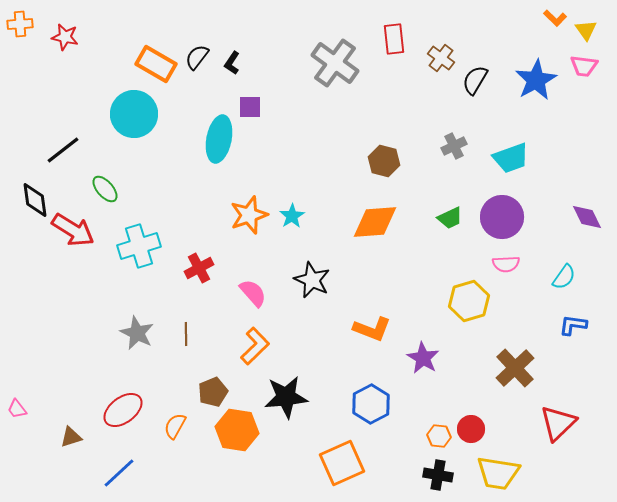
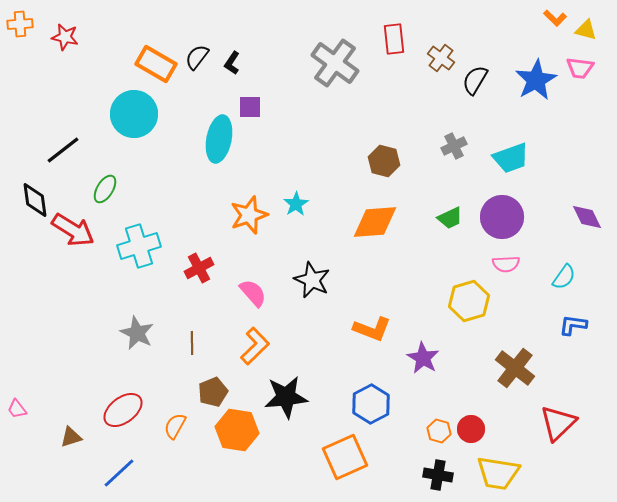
yellow triangle at (586, 30): rotated 40 degrees counterclockwise
pink trapezoid at (584, 66): moved 4 px left, 2 px down
green ellipse at (105, 189): rotated 72 degrees clockwise
cyan star at (292, 216): moved 4 px right, 12 px up
brown line at (186, 334): moved 6 px right, 9 px down
brown cross at (515, 368): rotated 9 degrees counterclockwise
orange hexagon at (439, 436): moved 5 px up; rotated 10 degrees clockwise
orange square at (342, 463): moved 3 px right, 6 px up
